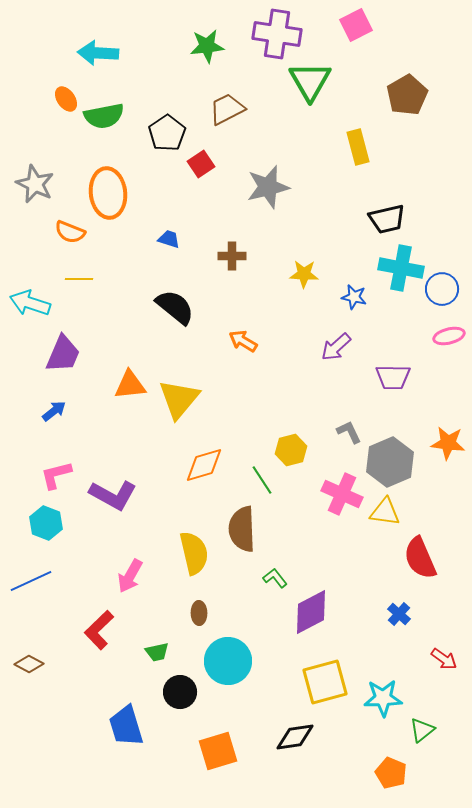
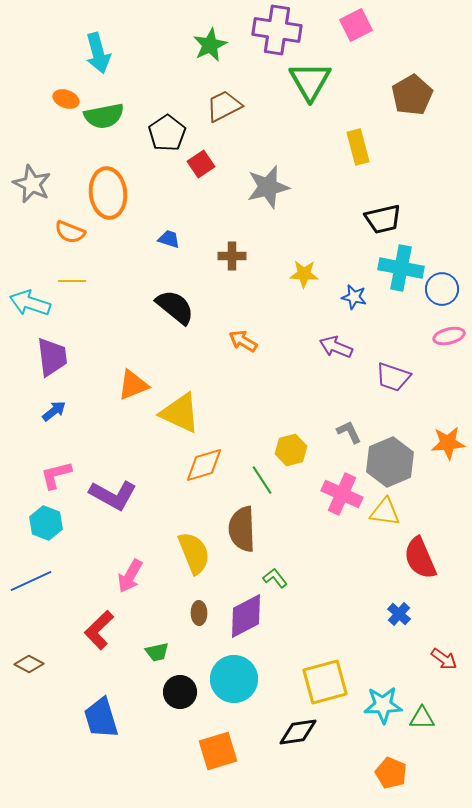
purple cross at (277, 34): moved 4 px up
green star at (207, 46): moved 3 px right, 1 px up; rotated 20 degrees counterclockwise
cyan arrow at (98, 53): rotated 108 degrees counterclockwise
brown pentagon at (407, 95): moved 5 px right
orange ellipse at (66, 99): rotated 35 degrees counterclockwise
brown trapezoid at (227, 109): moved 3 px left, 3 px up
gray star at (35, 184): moved 3 px left
black trapezoid at (387, 219): moved 4 px left
yellow line at (79, 279): moved 7 px left, 2 px down
purple arrow at (336, 347): rotated 64 degrees clockwise
purple trapezoid at (63, 354): moved 11 px left, 3 px down; rotated 30 degrees counterclockwise
purple trapezoid at (393, 377): rotated 18 degrees clockwise
orange triangle at (130, 385): moved 3 px right; rotated 16 degrees counterclockwise
yellow triangle at (179, 399): moved 1 px right, 14 px down; rotated 45 degrees counterclockwise
orange star at (448, 443): rotated 12 degrees counterclockwise
yellow semicircle at (194, 553): rotated 9 degrees counterclockwise
purple diamond at (311, 612): moved 65 px left, 4 px down
cyan circle at (228, 661): moved 6 px right, 18 px down
cyan star at (383, 698): moved 7 px down
blue trapezoid at (126, 726): moved 25 px left, 8 px up
green triangle at (422, 730): moved 12 px up; rotated 40 degrees clockwise
black diamond at (295, 737): moved 3 px right, 5 px up
